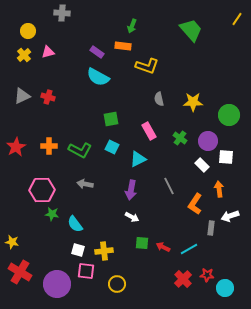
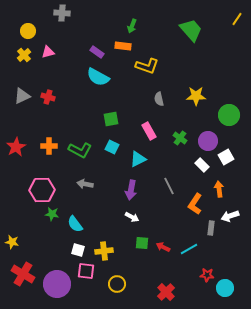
yellow star at (193, 102): moved 3 px right, 6 px up
white square at (226, 157): rotated 35 degrees counterclockwise
red cross at (20, 272): moved 3 px right, 2 px down
red cross at (183, 279): moved 17 px left, 13 px down
